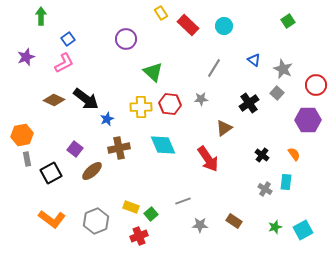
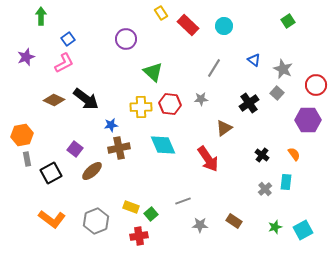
blue star at (107, 119): moved 4 px right, 6 px down; rotated 16 degrees clockwise
gray cross at (265, 189): rotated 16 degrees clockwise
red cross at (139, 236): rotated 12 degrees clockwise
